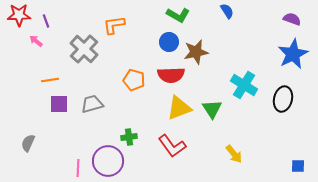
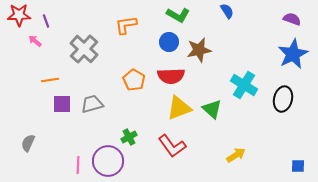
orange L-shape: moved 12 px right
pink arrow: moved 1 px left
brown star: moved 3 px right, 2 px up
red semicircle: moved 1 px down
orange pentagon: rotated 15 degrees clockwise
purple square: moved 3 px right
green triangle: rotated 15 degrees counterclockwise
green cross: rotated 21 degrees counterclockwise
yellow arrow: moved 2 px right, 1 px down; rotated 84 degrees counterclockwise
pink line: moved 3 px up
